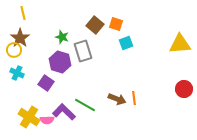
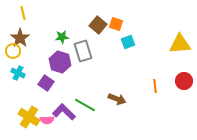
brown square: moved 3 px right
green star: rotated 24 degrees counterclockwise
cyan square: moved 2 px right, 1 px up
yellow circle: moved 1 px left, 1 px down
cyan cross: moved 1 px right
red circle: moved 8 px up
orange line: moved 21 px right, 12 px up
